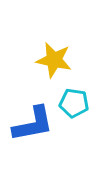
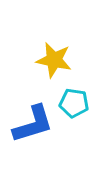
blue L-shape: rotated 6 degrees counterclockwise
